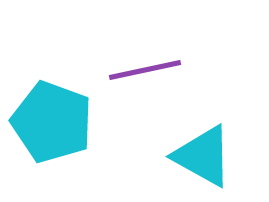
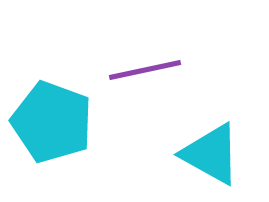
cyan triangle: moved 8 px right, 2 px up
